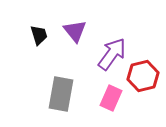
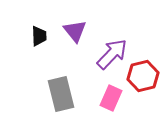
black trapezoid: moved 1 px down; rotated 15 degrees clockwise
purple arrow: rotated 8 degrees clockwise
gray rectangle: rotated 24 degrees counterclockwise
